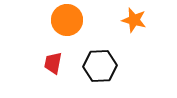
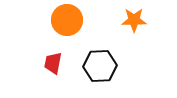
orange star: rotated 15 degrees counterclockwise
